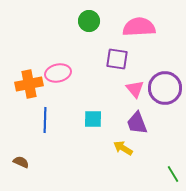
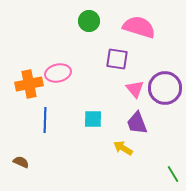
pink semicircle: rotated 20 degrees clockwise
